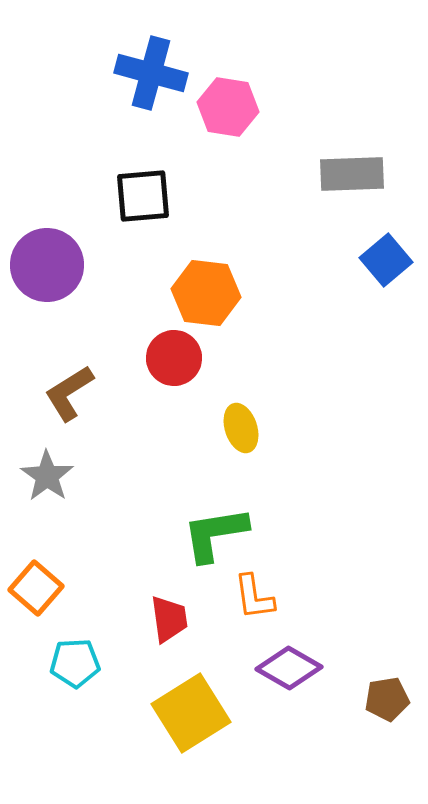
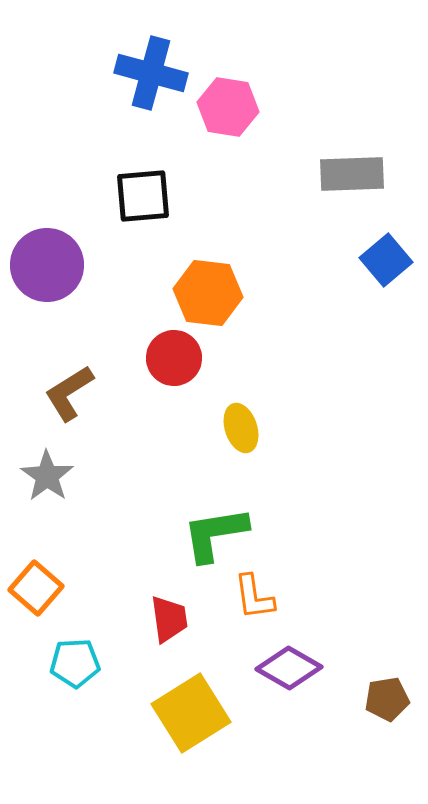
orange hexagon: moved 2 px right
